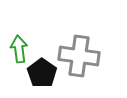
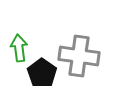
green arrow: moved 1 px up
